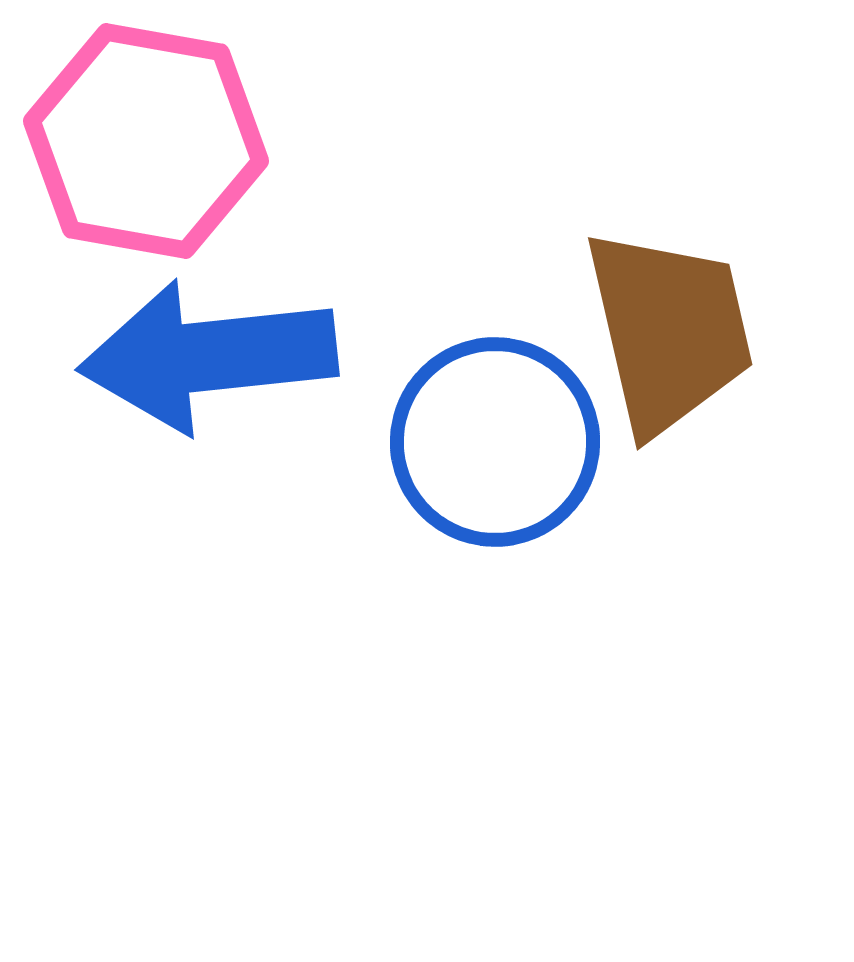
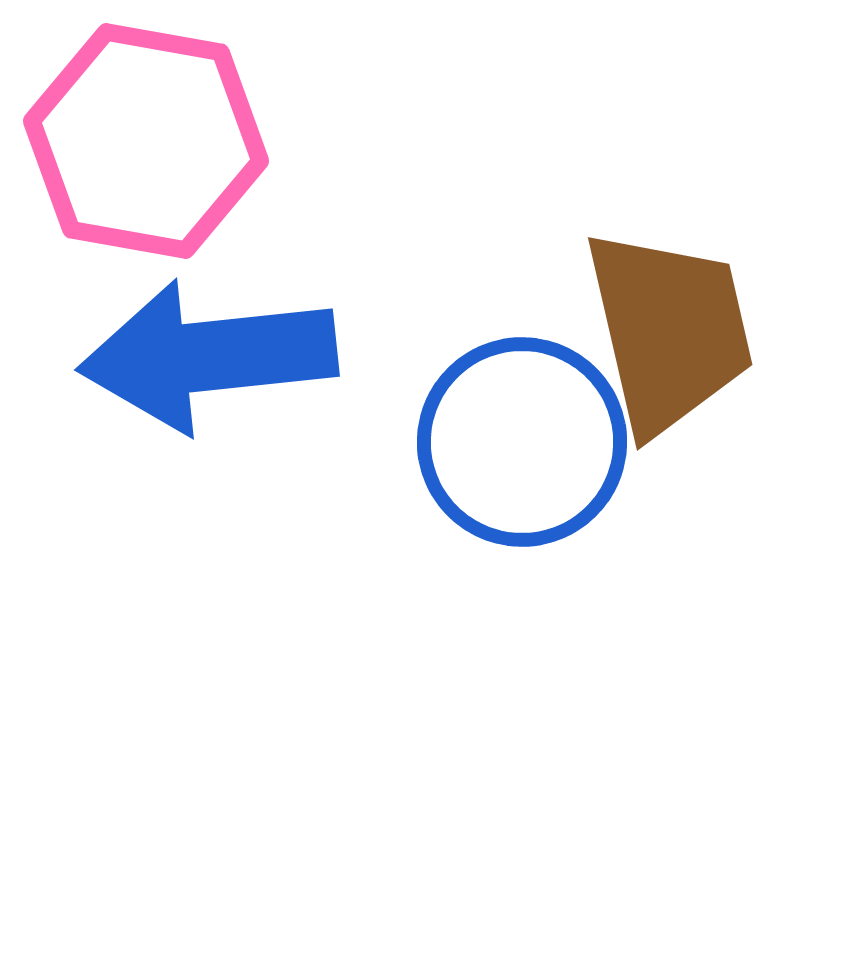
blue circle: moved 27 px right
